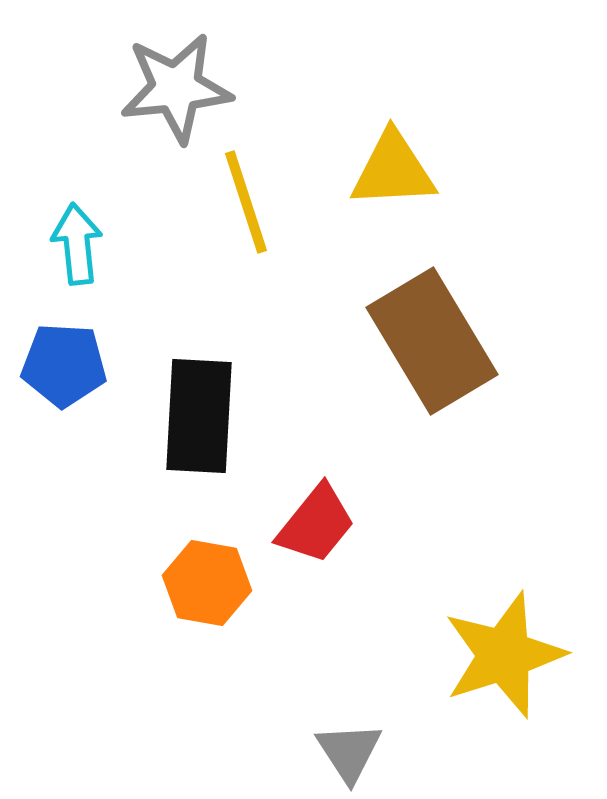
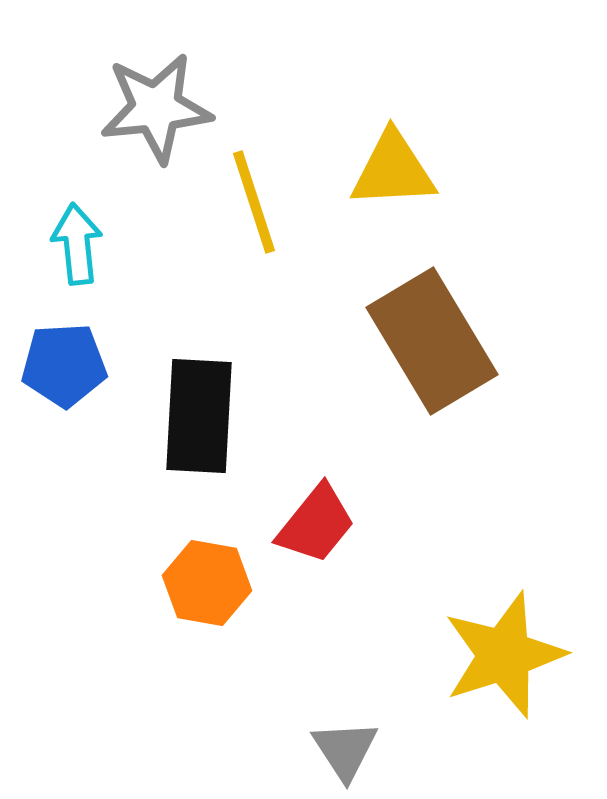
gray star: moved 20 px left, 20 px down
yellow line: moved 8 px right
blue pentagon: rotated 6 degrees counterclockwise
gray triangle: moved 4 px left, 2 px up
